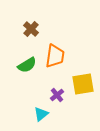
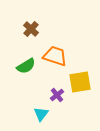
orange trapezoid: rotated 80 degrees counterclockwise
green semicircle: moved 1 px left, 1 px down
yellow square: moved 3 px left, 2 px up
cyan triangle: rotated 14 degrees counterclockwise
